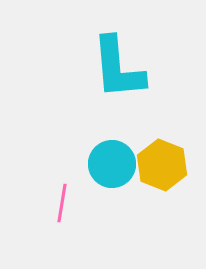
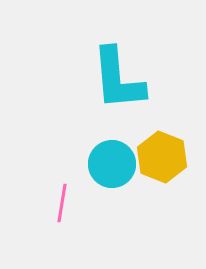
cyan L-shape: moved 11 px down
yellow hexagon: moved 8 px up
